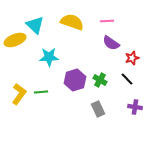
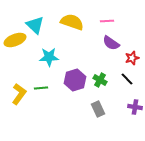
green line: moved 4 px up
